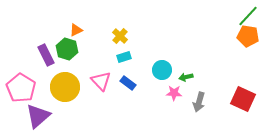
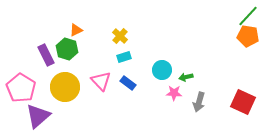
red square: moved 3 px down
